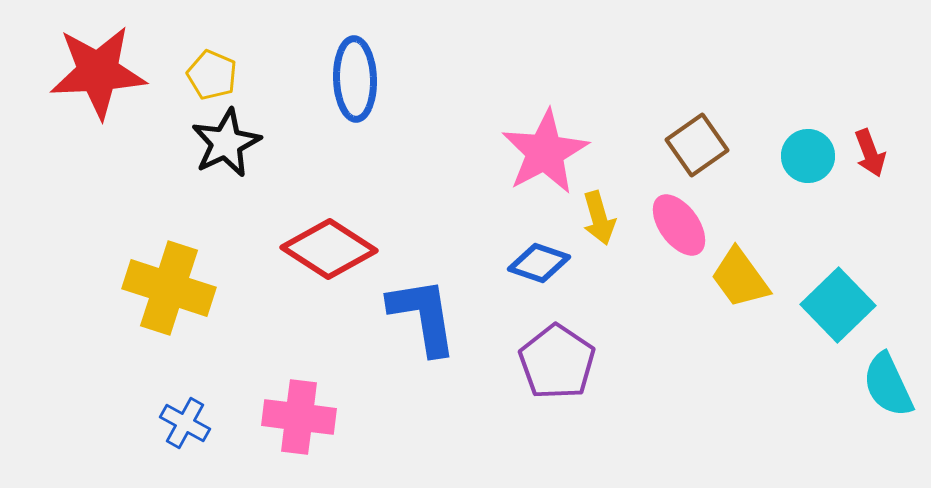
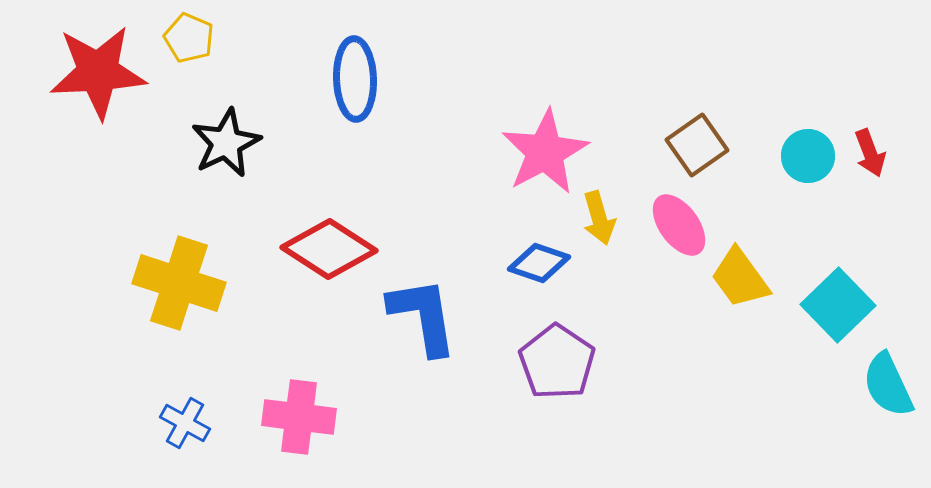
yellow pentagon: moved 23 px left, 37 px up
yellow cross: moved 10 px right, 5 px up
